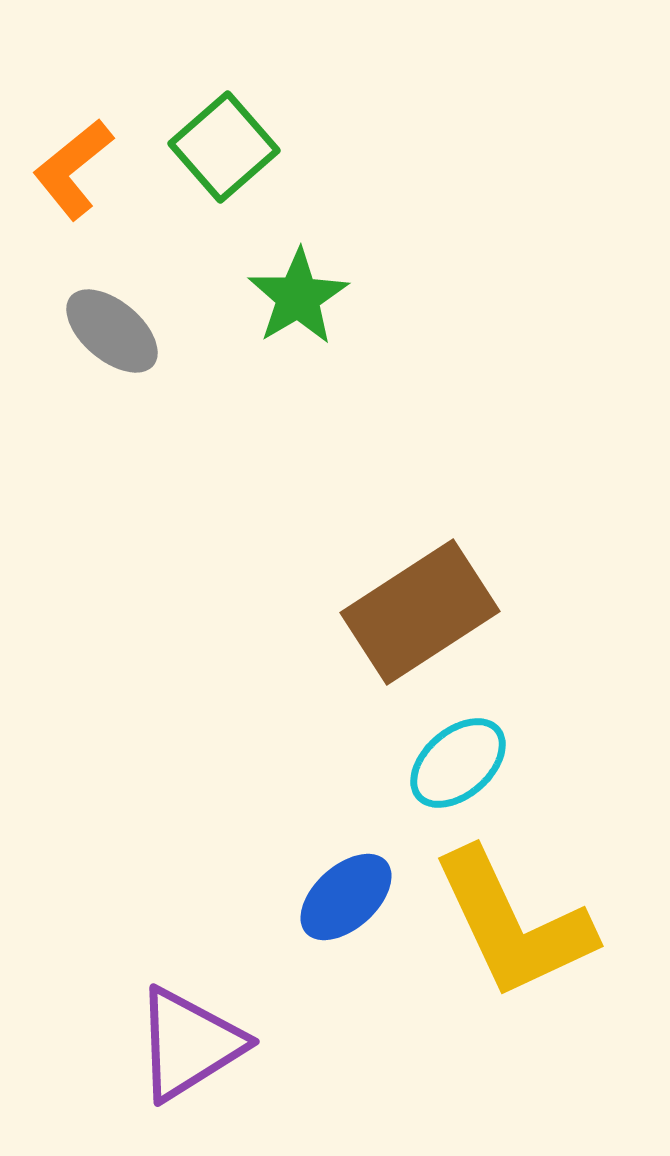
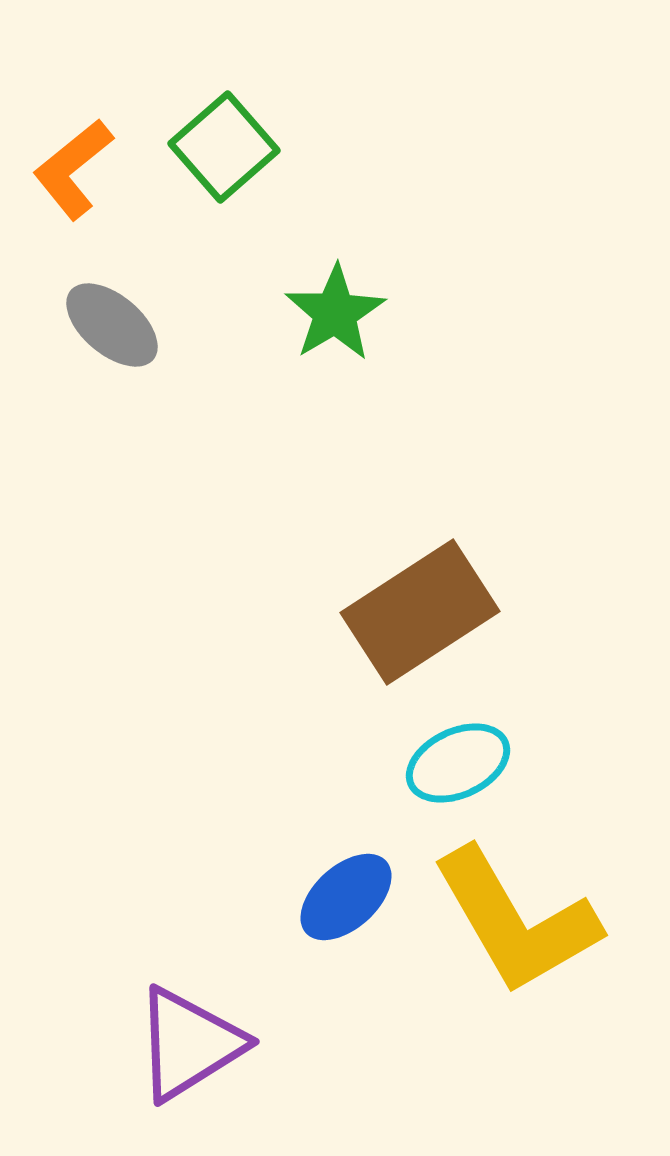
green star: moved 37 px right, 16 px down
gray ellipse: moved 6 px up
cyan ellipse: rotated 16 degrees clockwise
yellow L-shape: moved 3 px right, 3 px up; rotated 5 degrees counterclockwise
